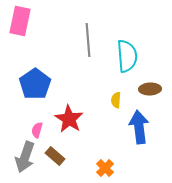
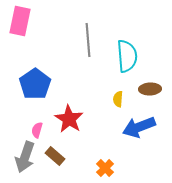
yellow semicircle: moved 2 px right, 1 px up
blue arrow: rotated 104 degrees counterclockwise
